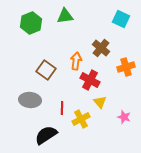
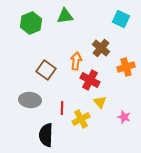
black semicircle: rotated 55 degrees counterclockwise
